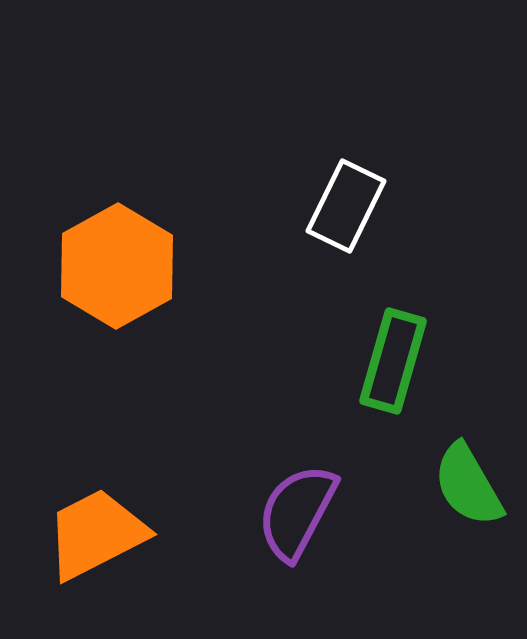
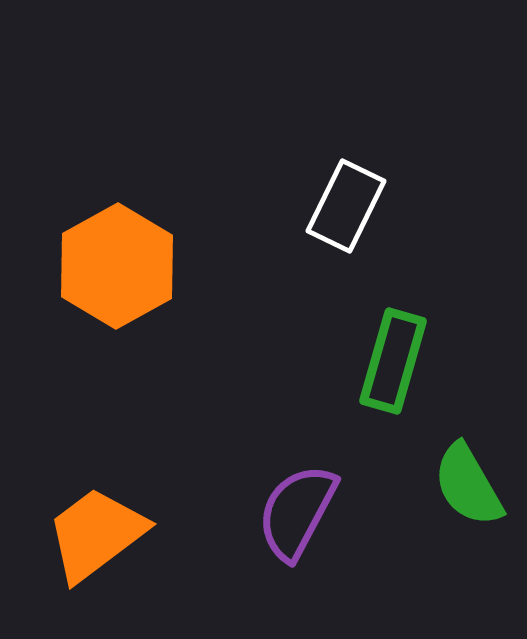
orange trapezoid: rotated 10 degrees counterclockwise
